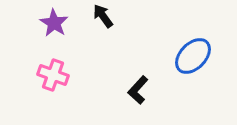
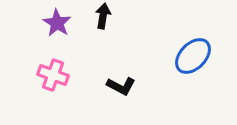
black arrow: rotated 45 degrees clockwise
purple star: moved 3 px right
black L-shape: moved 17 px left, 4 px up; rotated 104 degrees counterclockwise
